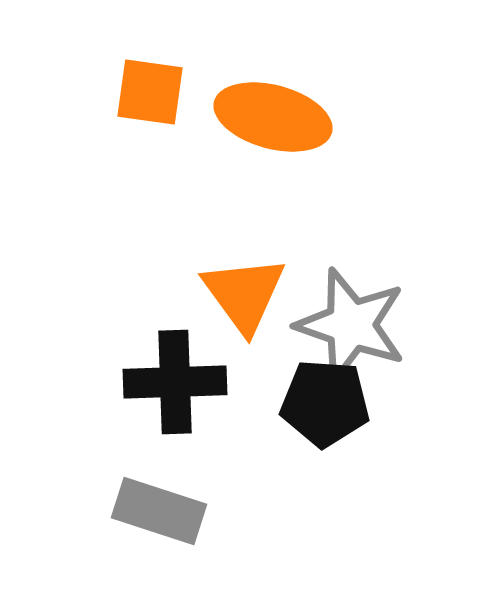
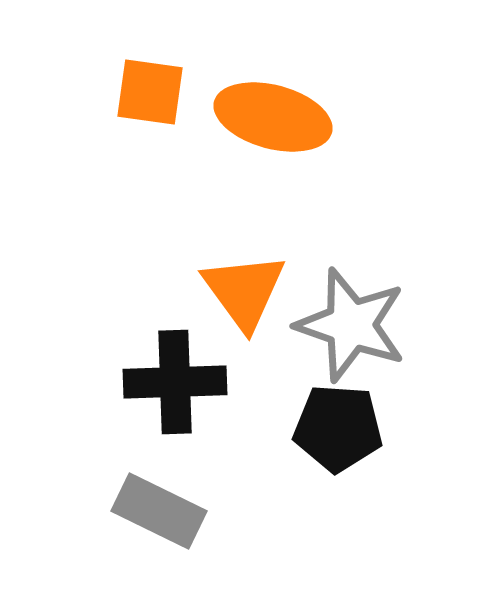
orange triangle: moved 3 px up
black pentagon: moved 13 px right, 25 px down
gray rectangle: rotated 8 degrees clockwise
